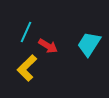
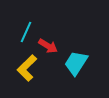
cyan trapezoid: moved 13 px left, 19 px down
